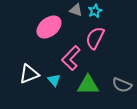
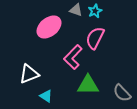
pink L-shape: moved 2 px right, 1 px up
cyan triangle: moved 8 px left, 16 px down; rotated 16 degrees counterclockwise
gray semicircle: moved 8 px down; rotated 24 degrees clockwise
